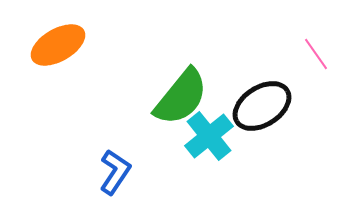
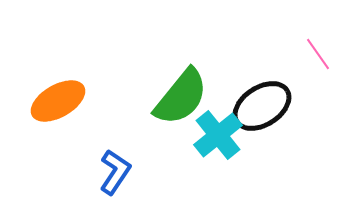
orange ellipse: moved 56 px down
pink line: moved 2 px right
cyan cross: moved 9 px right, 1 px up
